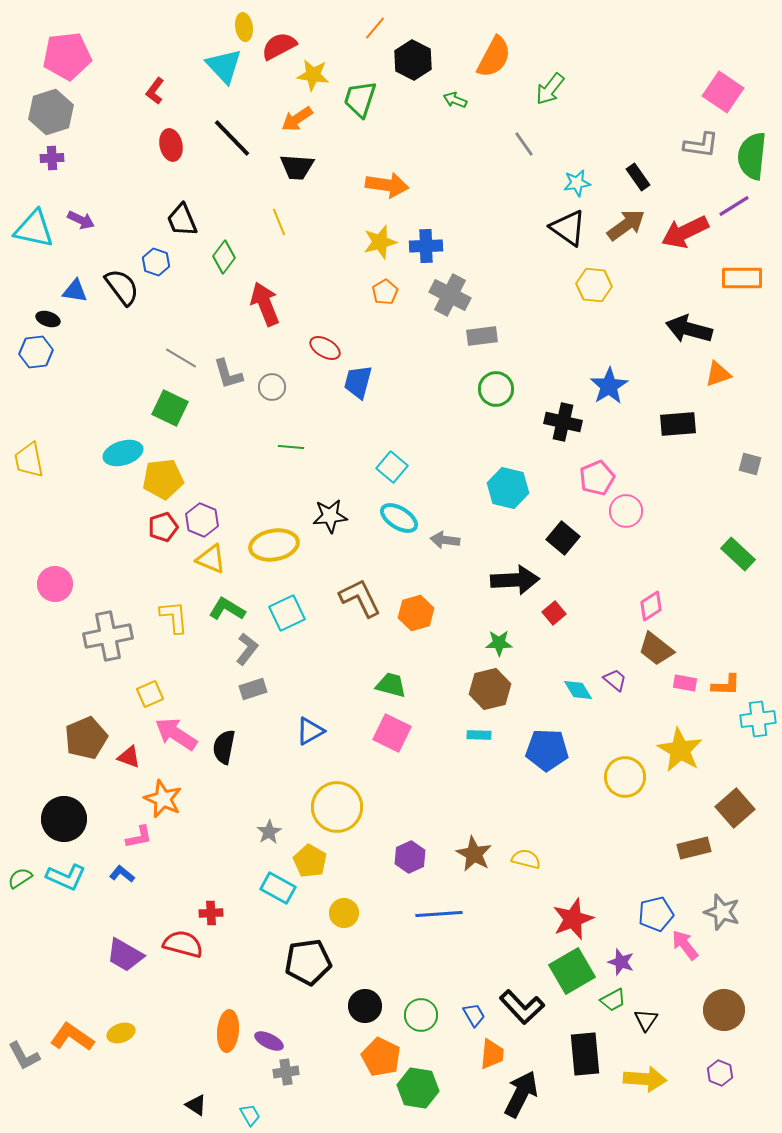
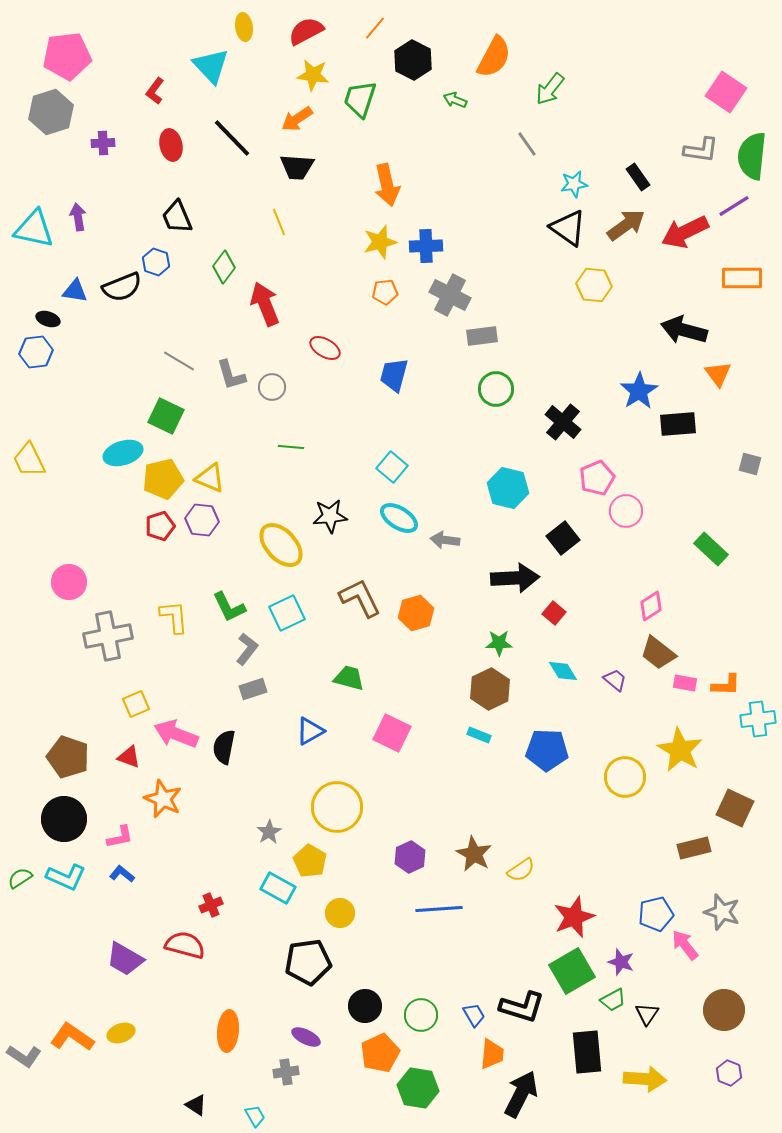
red semicircle at (279, 46): moved 27 px right, 15 px up
cyan triangle at (224, 66): moved 13 px left
pink square at (723, 92): moved 3 px right
gray line at (524, 144): moved 3 px right
gray L-shape at (701, 145): moved 5 px down
purple cross at (52, 158): moved 51 px right, 15 px up
cyan star at (577, 183): moved 3 px left, 1 px down
orange arrow at (387, 185): rotated 69 degrees clockwise
purple arrow at (81, 220): moved 3 px left, 3 px up; rotated 124 degrees counterclockwise
black trapezoid at (182, 220): moved 5 px left, 3 px up
green diamond at (224, 257): moved 10 px down
black semicircle at (122, 287): rotated 105 degrees clockwise
orange pentagon at (385, 292): rotated 25 degrees clockwise
black arrow at (689, 329): moved 5 px left, 1 px down
gray line at (181, 358): moved 2 px left, 3 px down
gray L-shape at (228, 374): moved 3 px right, 1 px down
orange triangle at (718, 374): rotated 48 degrees counterclockwise
blue trapezoid at (358, 382): moved 36 px right, 7 px up
blue star at (609, 386): moved 30 px right, 5 px down
green square at (170, 408): moved 4 px left, 8 px down
black cross at (563, 422): rotated 27 degrees clockwise
yellow trapezoid at (29, 460): rotated 15 degrees counterclockwise
yellow pentagon at (163, 479): rotated 6 degrees counterclockwise
purple hexagon at (202, 520): rotated 16 degrees counterclockwise
red pentagon at (163, 527): moved 3 px left, 1 px up
black square at (563, 538): rotated 12 degrees clockwise
yellow ellipse at (274, 545): moved 7 px right; rotated 57 degrees clockwise
green rectangle at (738, 554): moved 27 px left, 5 px up
yellow triangle at (211, 559): moved 1 px left, 81 px up
black arrow at (515, 580): moved 2 px up
pink circle at (55, 584): moved 14 px right, 2 px up
green L-shape at (227, 609): moved 2 px right, 2 px up; rotated 147 degrees counterclockwise
red square at (554, 613): rotated 10 degrees counterclockwise
brown trapezoid at (656, 649): moved 2 px right, 4 px down
green trapezoid at (391, 685): moved 42 px left, 7 px up
brown hexagon at (490, 689): rotated 12 degrees counterclockwise
cyan diamond at (578, 690): moved 15 px left, 19 px up
yellow square at (150, 694): moved 14 px left, 10 px down
pink arrow at (176, 734): rotated 12 degrees counterclockwise
cyan rectangle at (479, 735): rotated 20 degrees clockwise
brown pentagon at (86, 738): moved 18 px left, 19 px down; rotated 30 degrees counterclockwise
brown square at (735, 808): rotated 24 degrees counterclockwise
pink L-shape at (139, 837): moved 19 px left
yellow semicircle at (526, 859): moved 5 px left, 11 px down; rotated 132 degrees clockwise
red cross at (211, 913): moved 8 px up; rotated 20 degrees counterclockwise
yellow circle at (344, 913): moved 4 px left
blue line at (439, 914): moved 5 px up
red star at (573, 919): moved 1 px right, 2 px up
red semicircle at (183, 944): moved 2 px right, 1 px down
purple trapezoid at (125, 955): moved 4 px down
black L-shape at (522, 1007): rotated 30 degrees counterclockwise
black triangle at (646, 1020): moved 1 px right, 6 px up
purple ellipse at (269, 1041): moved 37 px right, 4 px up
black rectangle at (585, 1054): moved 2 px right, 2 px up
gray L-shape at (24, 1056): rotated 28 degrees counterclockwise
orange pentagon at (381, 1057): moved 1 px left, 4 px up; rotated 21 degrees clockwise
purple hexagon at (720, 1073): moved 9 px right
cyan trapezoid at (250, 1115): moved 5 px right, 1 px down
